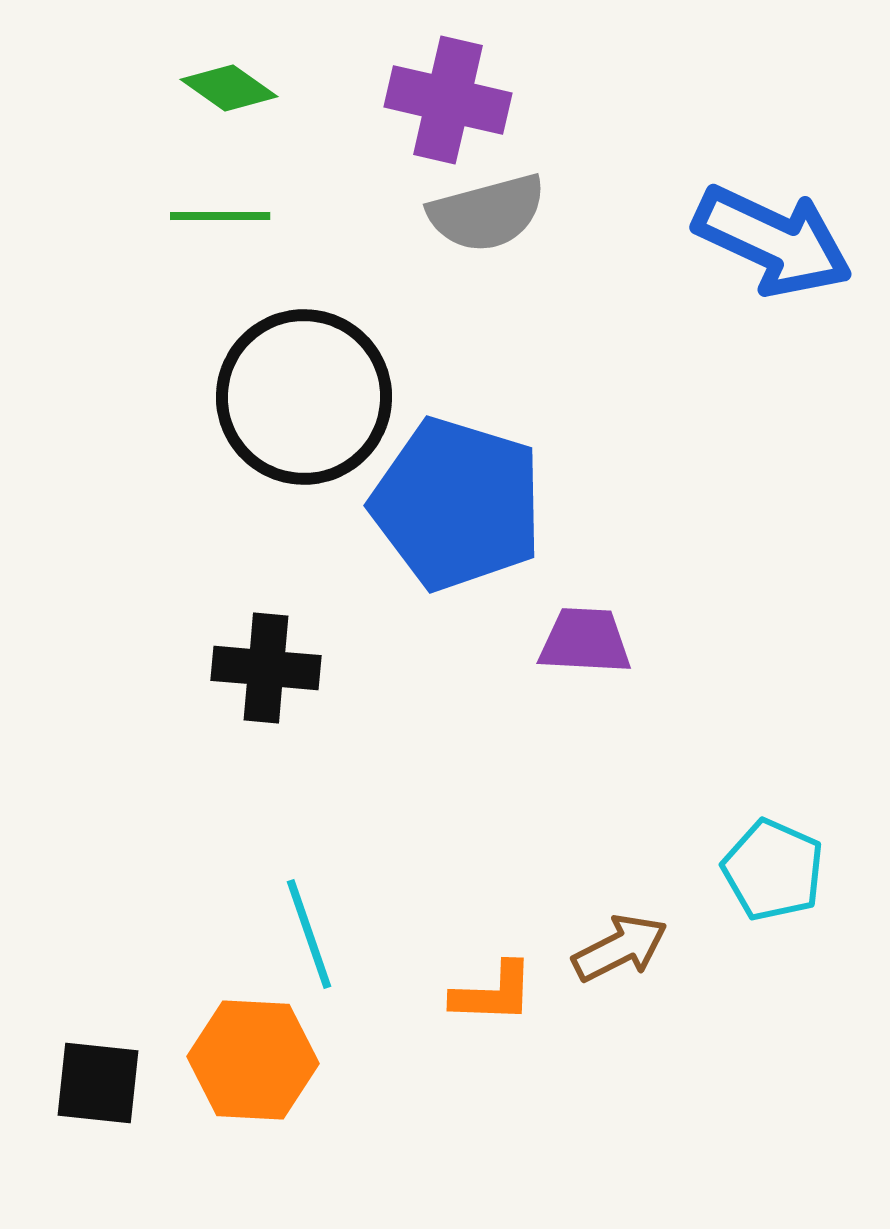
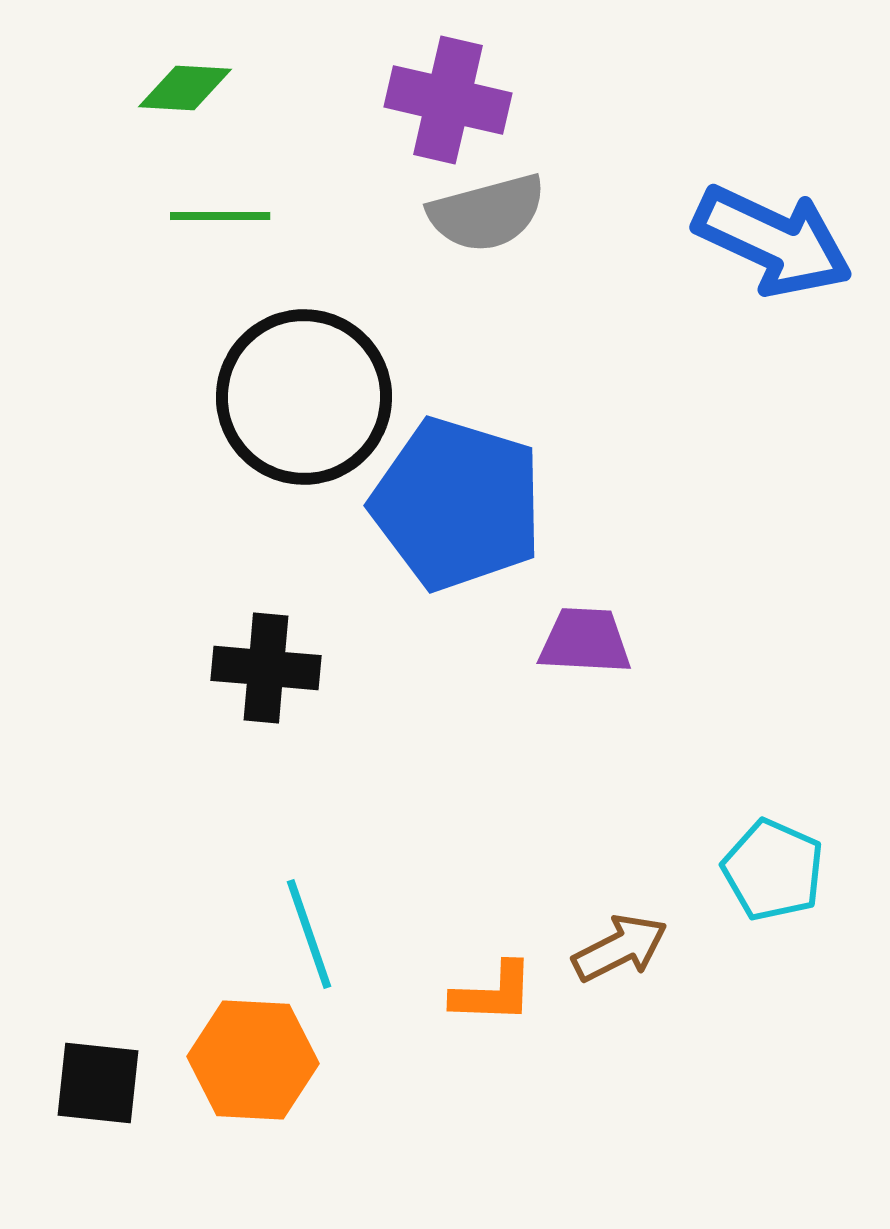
green diamond: moved 44 px left; rotated 32 degrees counterclockwise
